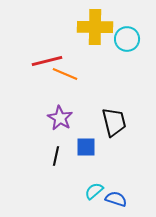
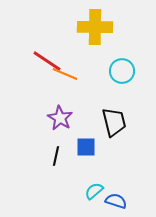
cyan circle: moved 5 px left, 32 px down
red line: rotated 48 degrees clockwise
blue semicircle: moved 2 px down
